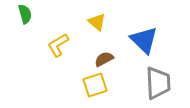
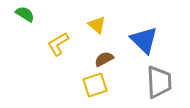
green semicircle: rotated 42 degrees counterclockwise
yellow triangle: moved 3 px down
yellow L-shape: moved 1 px up
gray trapezoid: moved 1 px right, 1 px up
